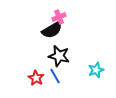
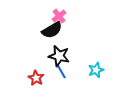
pink cross: moved 1 px up; rotated 16 degrees counterclockwise
blue line: moved 6 px right, 5 px up
